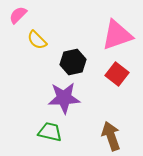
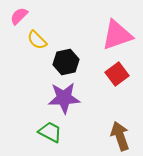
pink semicircle: moved 1 px right, 1 px down
black hexagon: moved 7 px left
red square: rotated 15 degrees clockwise
green trapezoid: rotated 15 degrees clockwise
brown arrow: moved 9 px right
